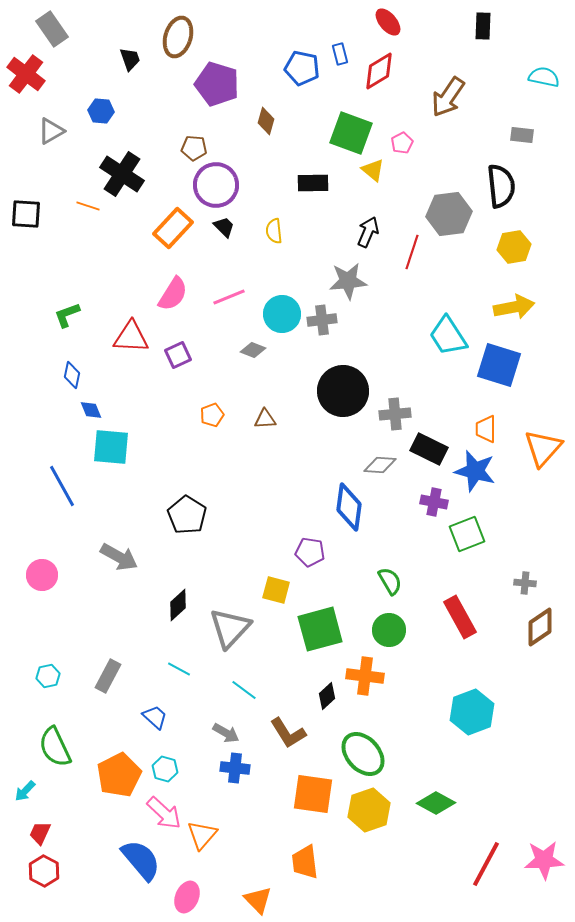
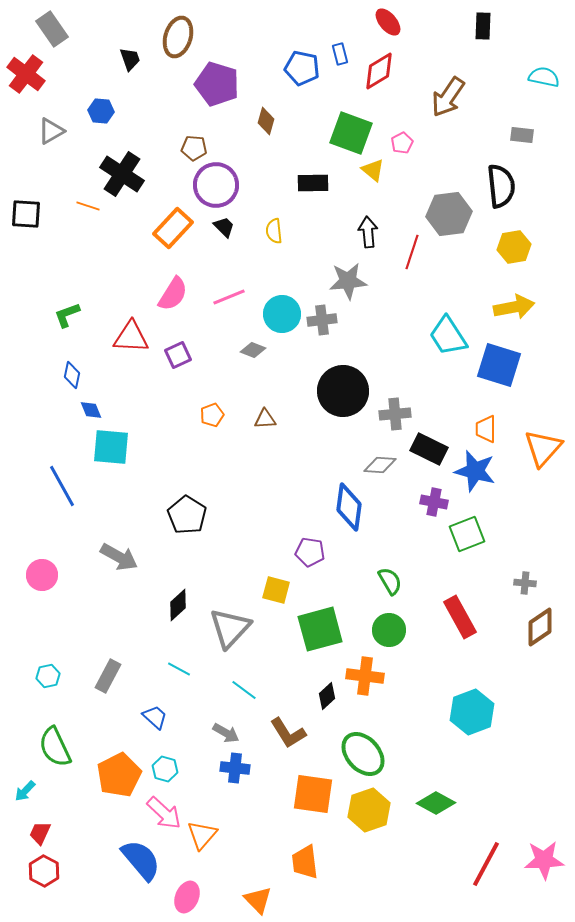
black arrow at (368, 232): rotated 28 degrees counterclockwise
